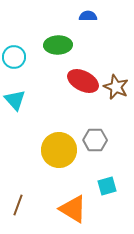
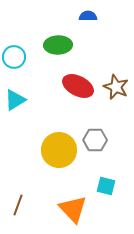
red ellipse: moved 5 px left, 5 px down
cyan triangle: rotated 40 degrees clockwise
cyan square: moved 1 px left; rotated 30 degrees clockwise
orange triangle: rotated 16 degrees clockwise
